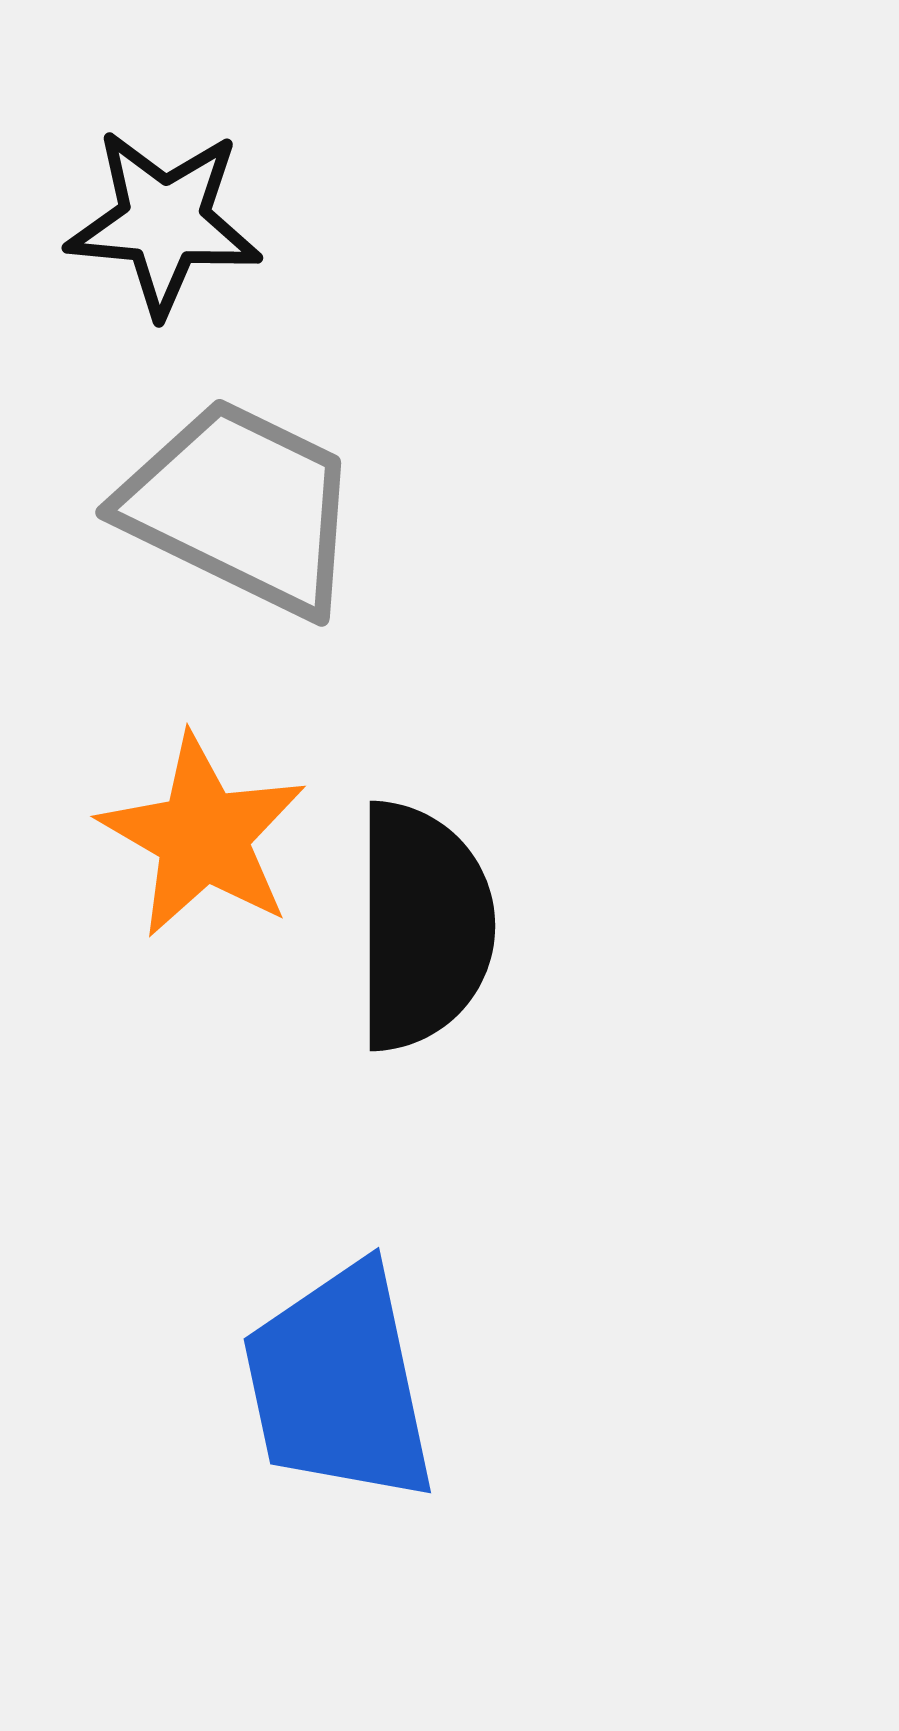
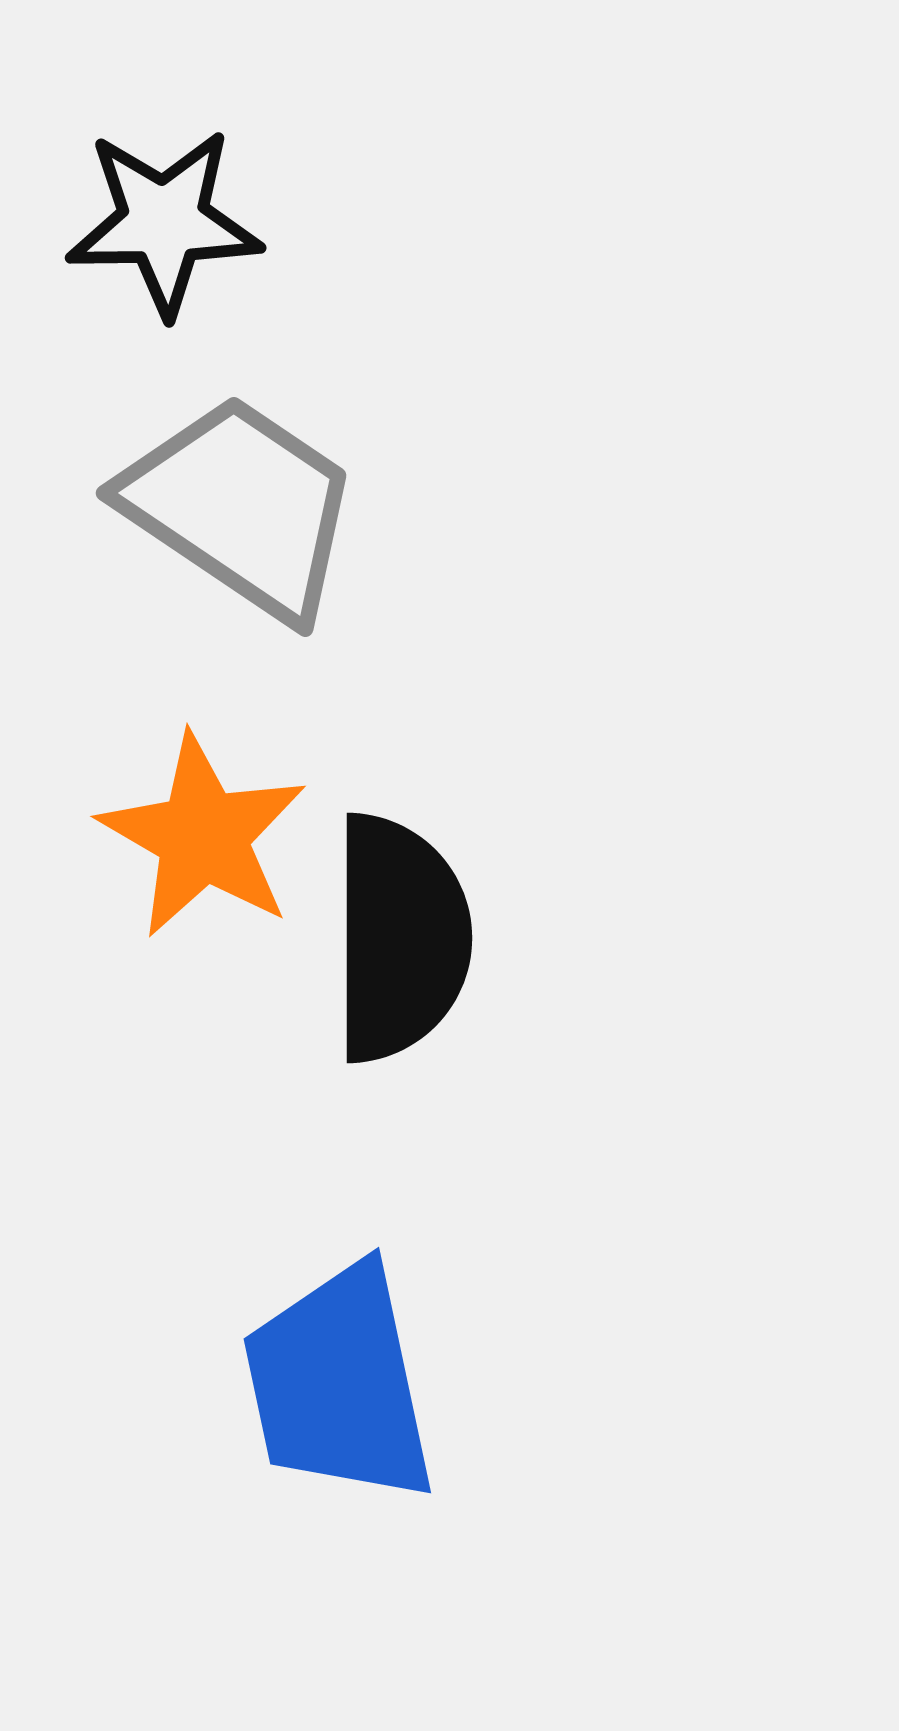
black star: rotated 6 degrees counterclockwise
gray trapezoid: rotated 8 degrees clockwise
black semicircle: moved 23 px left, 12 px down
